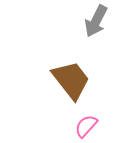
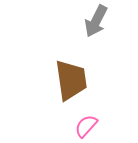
brown trapezoid: rotated 30 degrees clockwise
